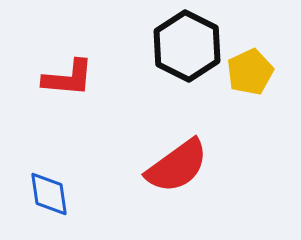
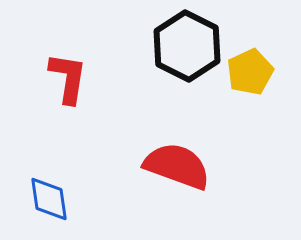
red L-shape: rotated 86 degrees counterclockwise
red semicircle: rotated 124 degrees counterclockwise
blue diamond: moved 5 px down
